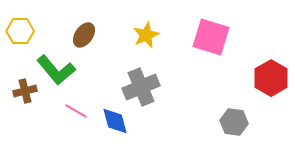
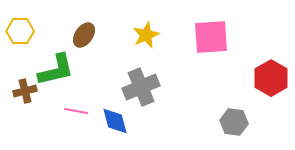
pink square: rotated 21 degrees counterclockwise
green L-shape: rotated 63 degrees counterclockwise
pink line: rotated 20 degrees counterclockwise
